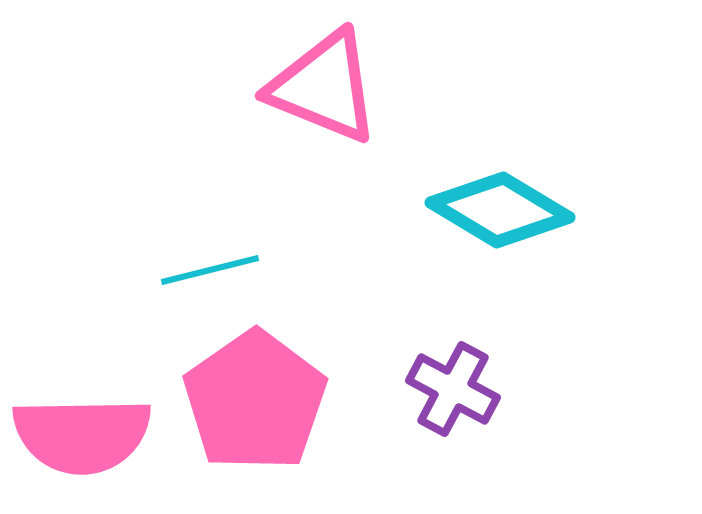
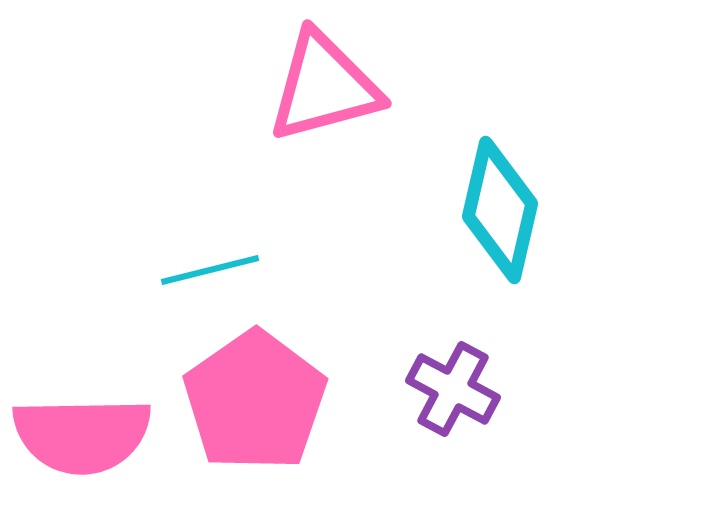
pink triangle: rotated 37 degrees counterclockwise
cyan diamond: rotated 72 degrees clockwise
